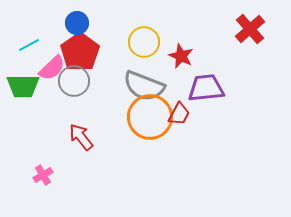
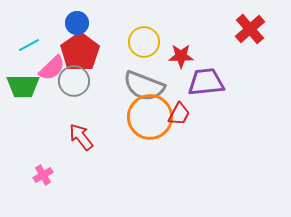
red star: rotated 25 degrees counterclockwise
purple trapezoid: moved 6 px up
